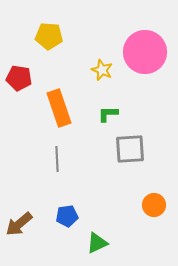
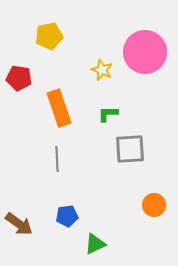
yellow pentagon: rotated 16 degrees counterclockwise
brown arrow: rotated 104 degrees counterclockwise
green triangle: moved 2 px left, 1 px down
